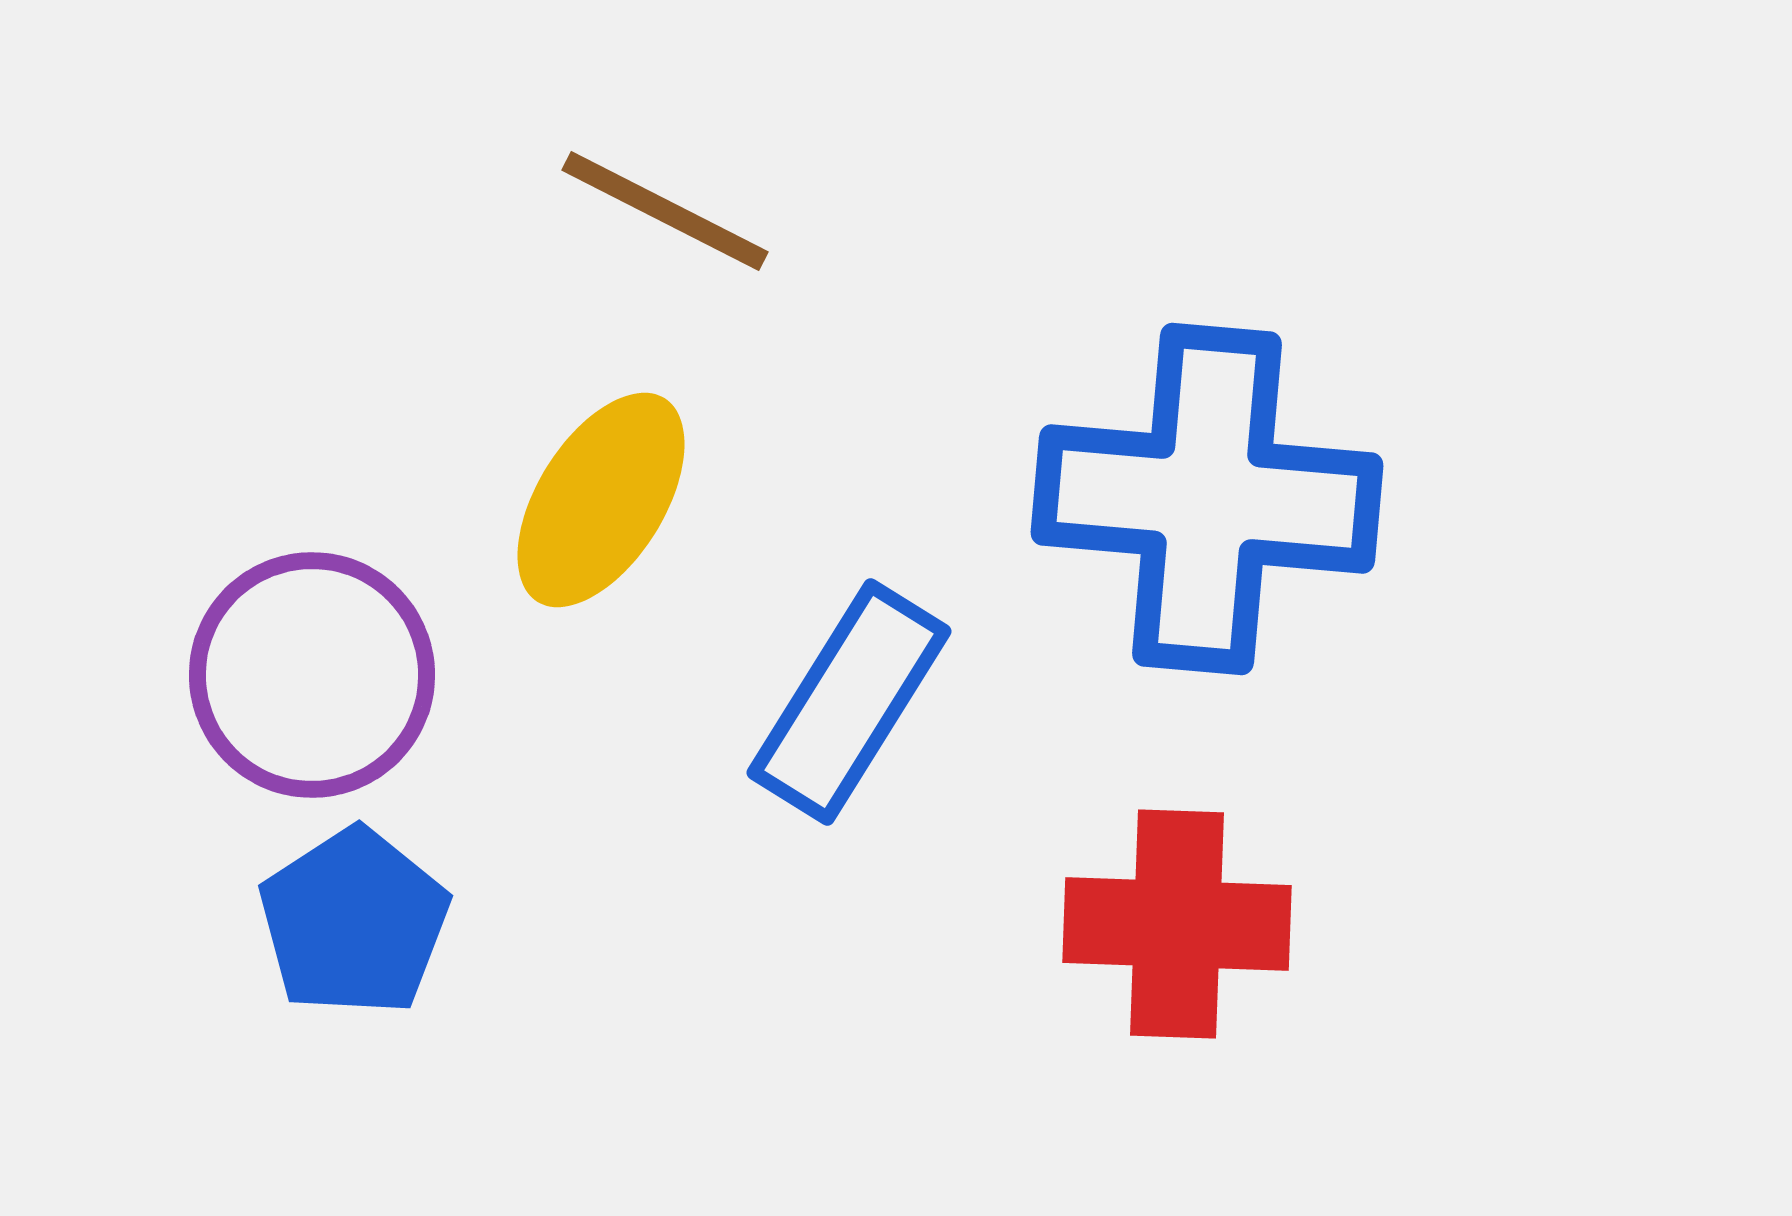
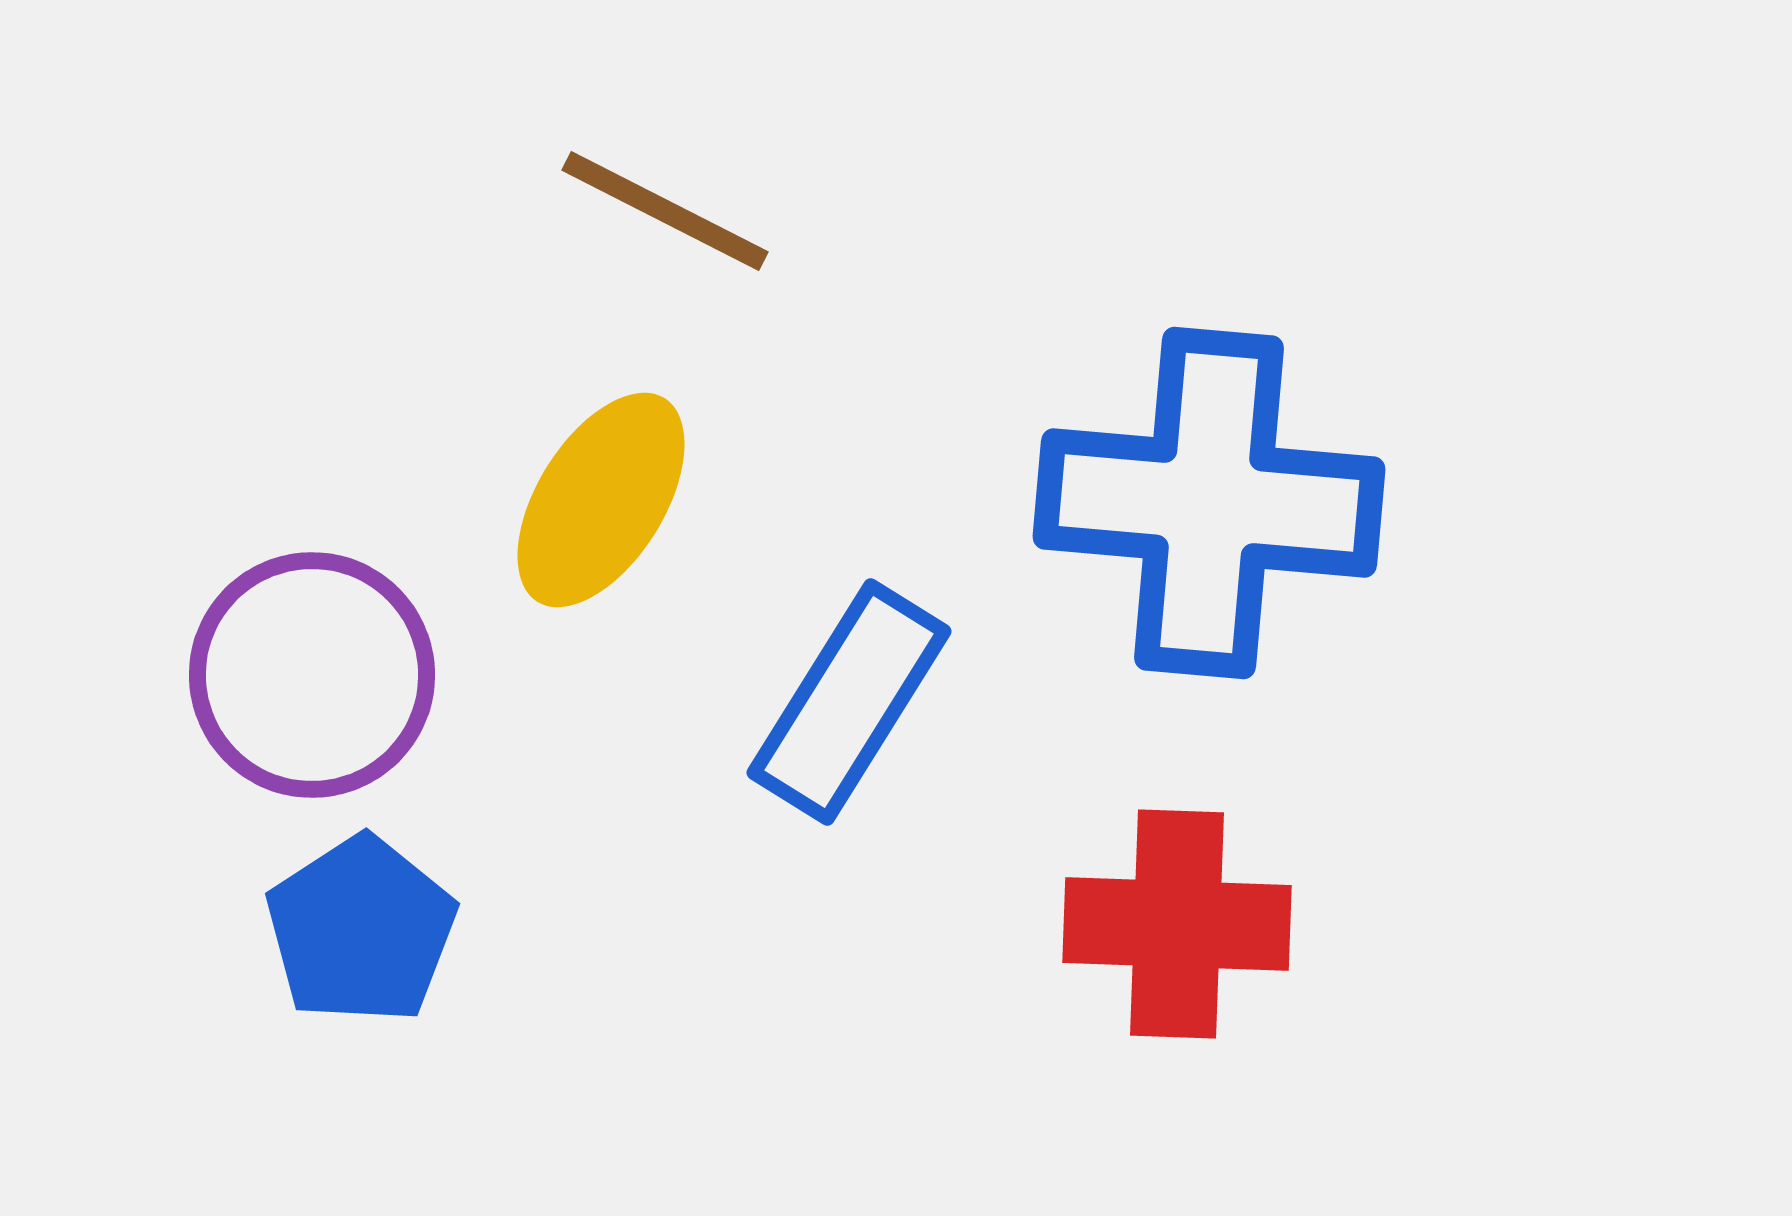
blue cross: moved 2 px right, 4 px down
blue pentagon: moved 7 px right, 8 px down
